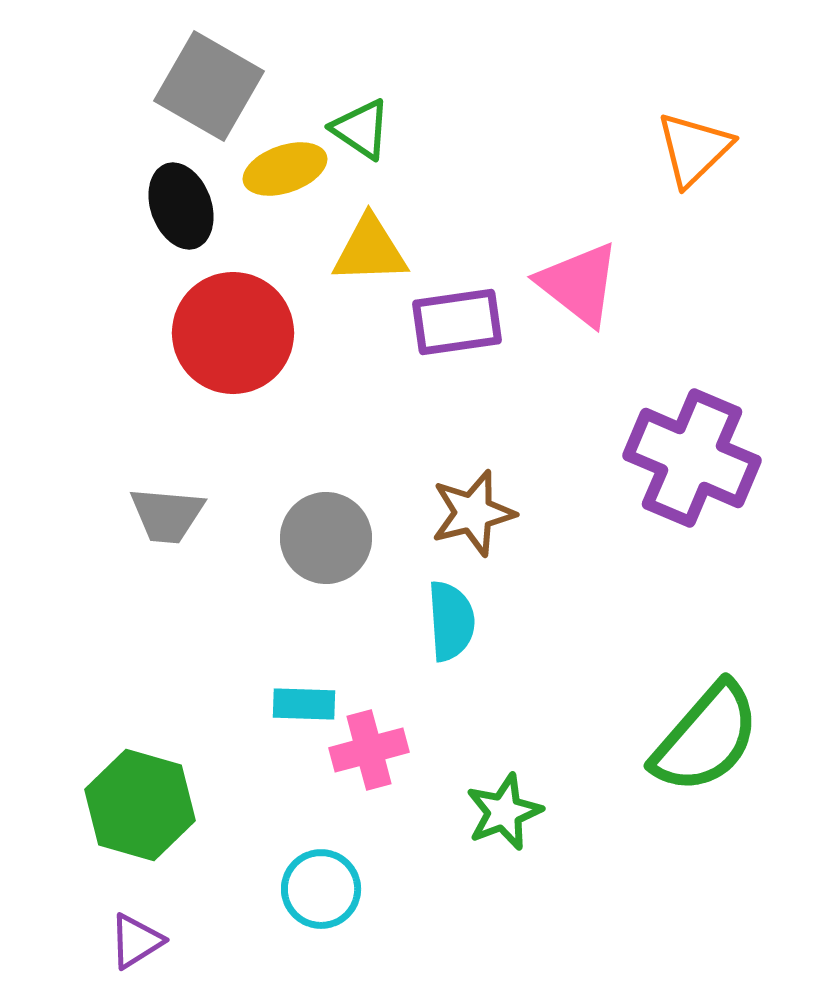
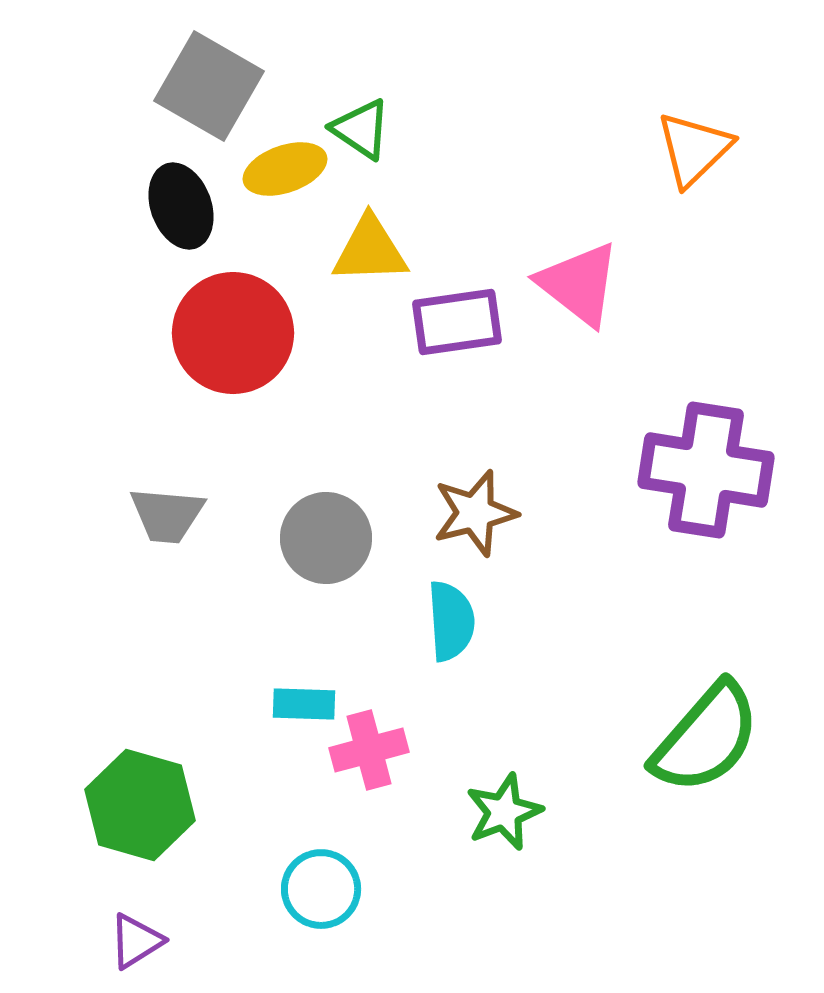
purple cross: moved 14 px right, 12 px down; rotated 14 degrees counterclockwise
brown star: moved 2 px right
